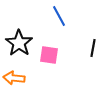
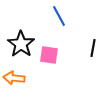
black star: moved 2 px right, 1 px down
